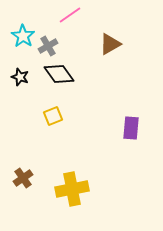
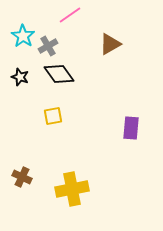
yellow square: rotated 12 degrees clockwise
brown cross: moved 1 px left, 1 px up; rotated 30 degrees counterclockwise
